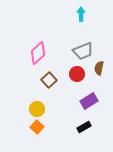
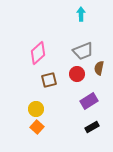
brown square: rotated 28 degrees clockwise
yellow circle: moved 1 px left
black rectangle: moved 8 px right
